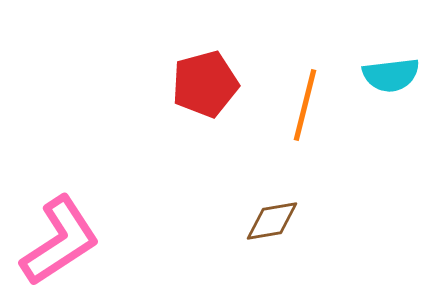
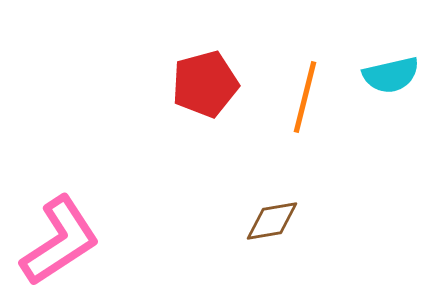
cyan semicircle: rotated 6 degrees counterclockwise
orange line: moved 8 px up
